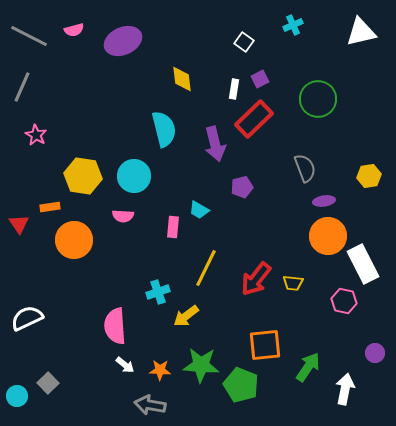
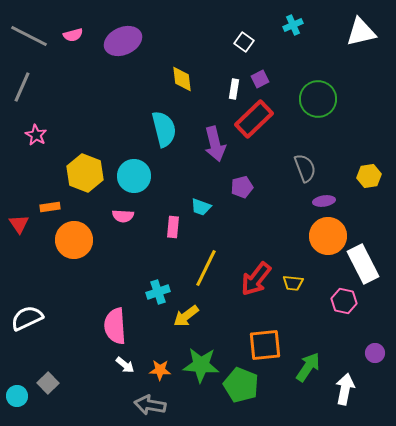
pink semicircle at (74, 30): moved 1 px left, 5 px down
yellow hexagon at (83, 176): moved 2 px right, 3 px up; rotated 12 degrees clockwise
cyan trapezoid at (199, 210): moved 2 px right, 3 px up; rotated 10 degrees counterclockwise
